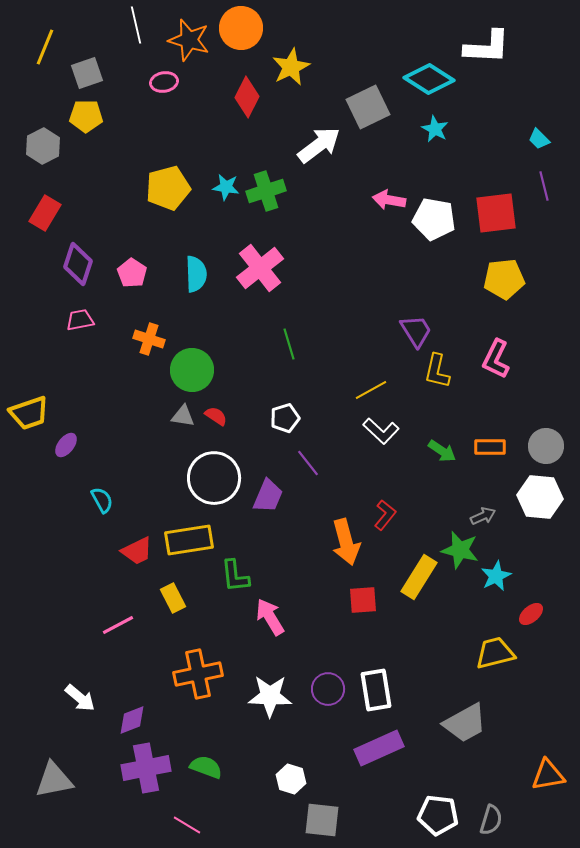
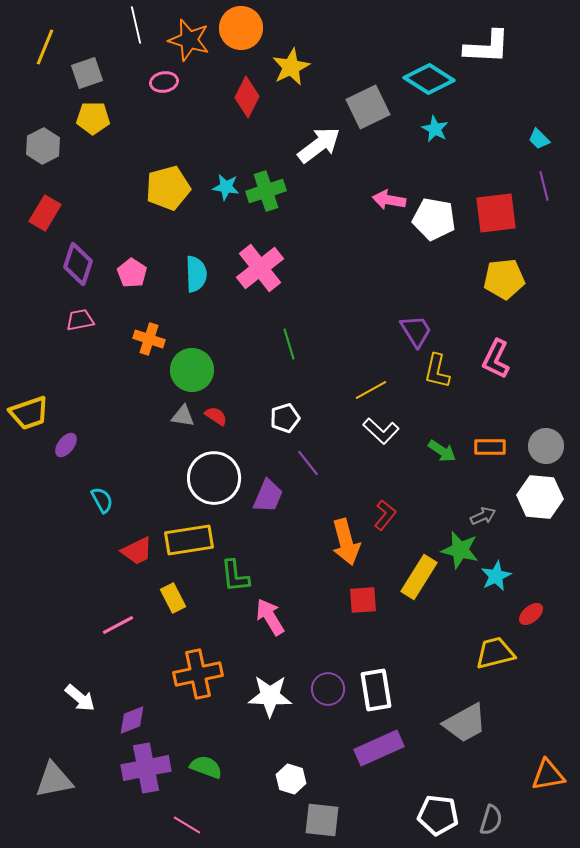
yellow pentagon at (86, 116): moved 7 px right, 2 px down
